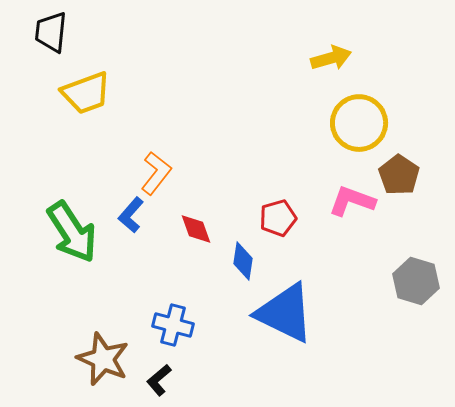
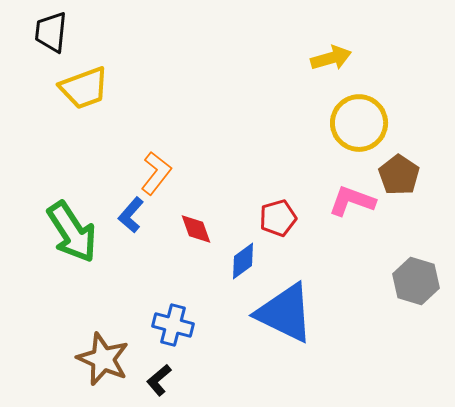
yellow trapezoid: moved 2 px left, 5 px up
blue diamond: rotated 45 degrees clockwise
